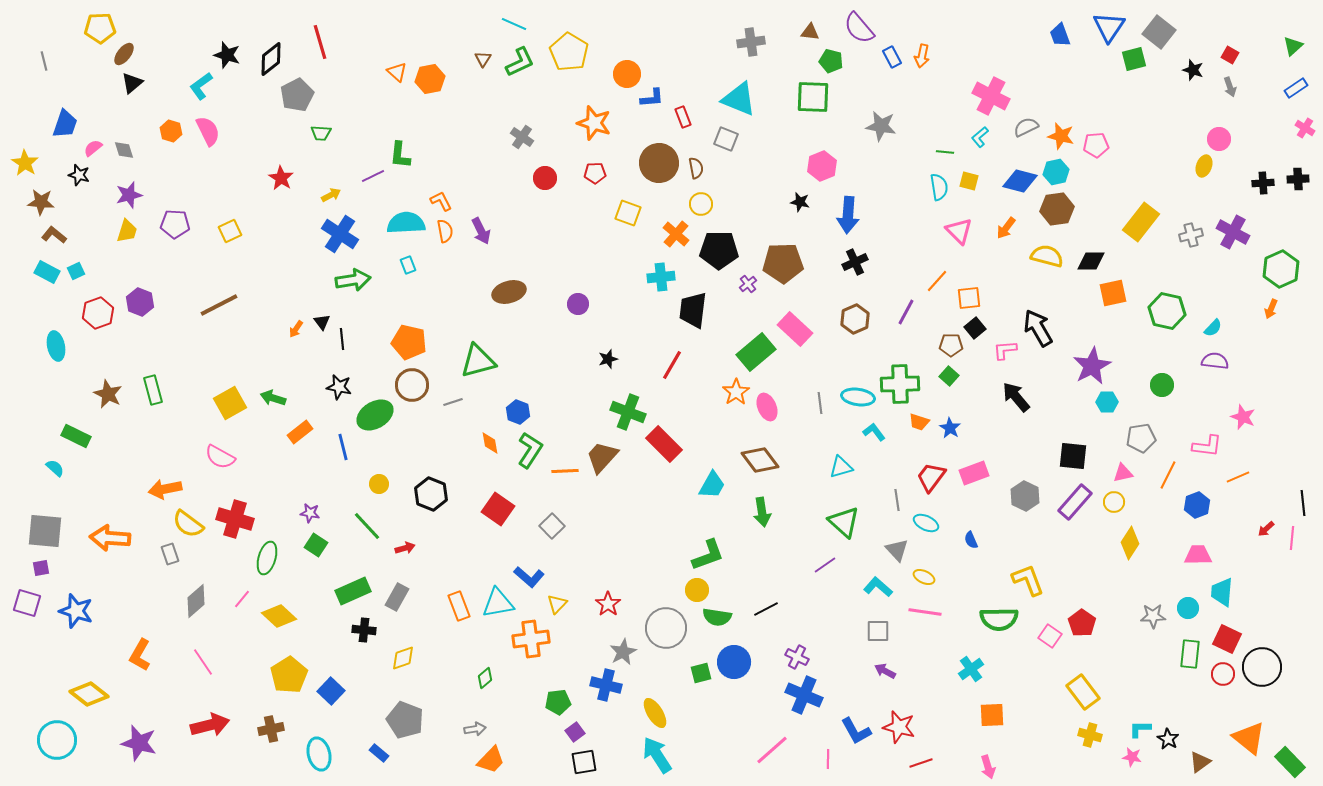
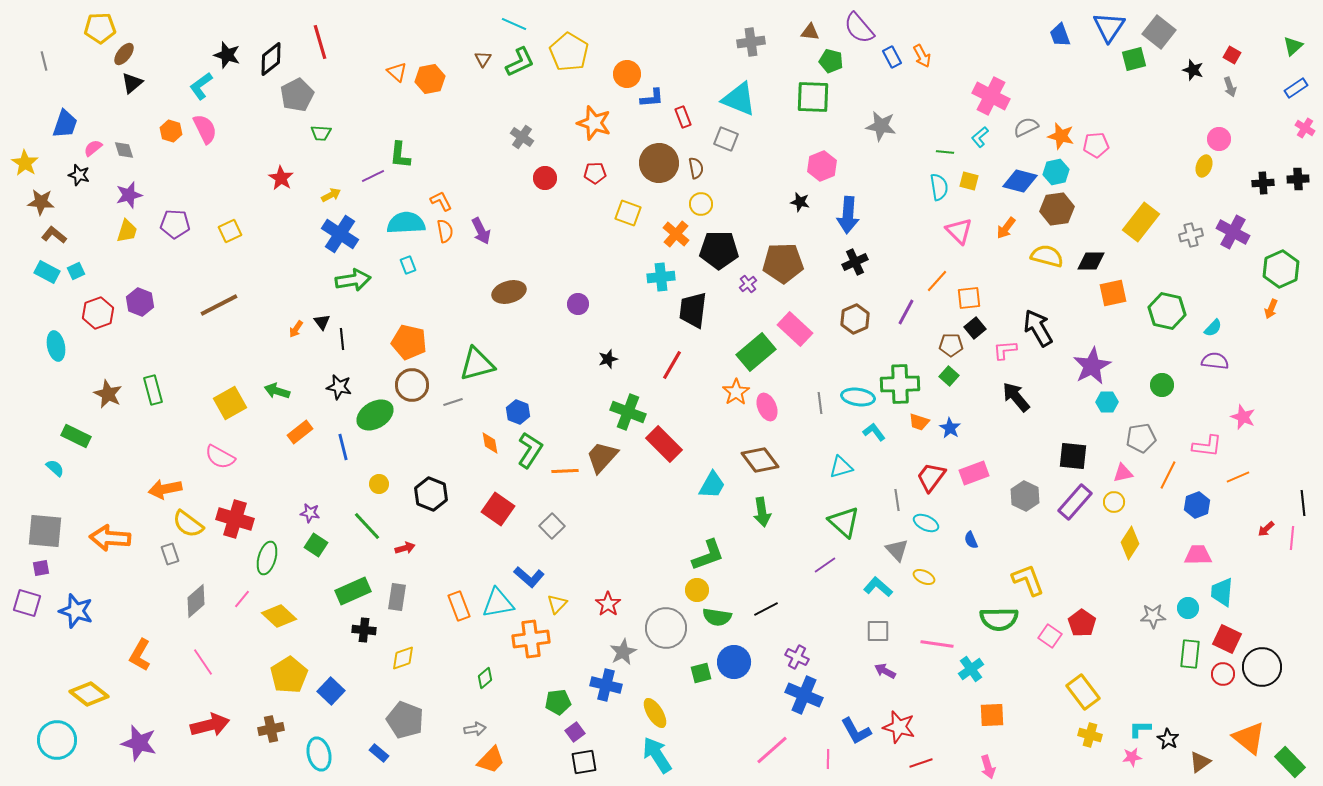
red square at (1230, 55): moved 2 px right
orange arrow at (922, 56): rotated 40 degrees counterclockwise
pink semicircle at (208, 131): moved 3 px left, 2 px up
green triangle at (478, 361): moved 1 px left, 3 px down
green arrow at (273, 398): moved 4 px right, 7 px up
gray rectangle at (397, 597): rotated 20 degrees counterclockwise
pink line at (925, 612): moved 12 px right, 32 px down
pink star at (1132, 757): rotated 18 degrees counterclockwise
